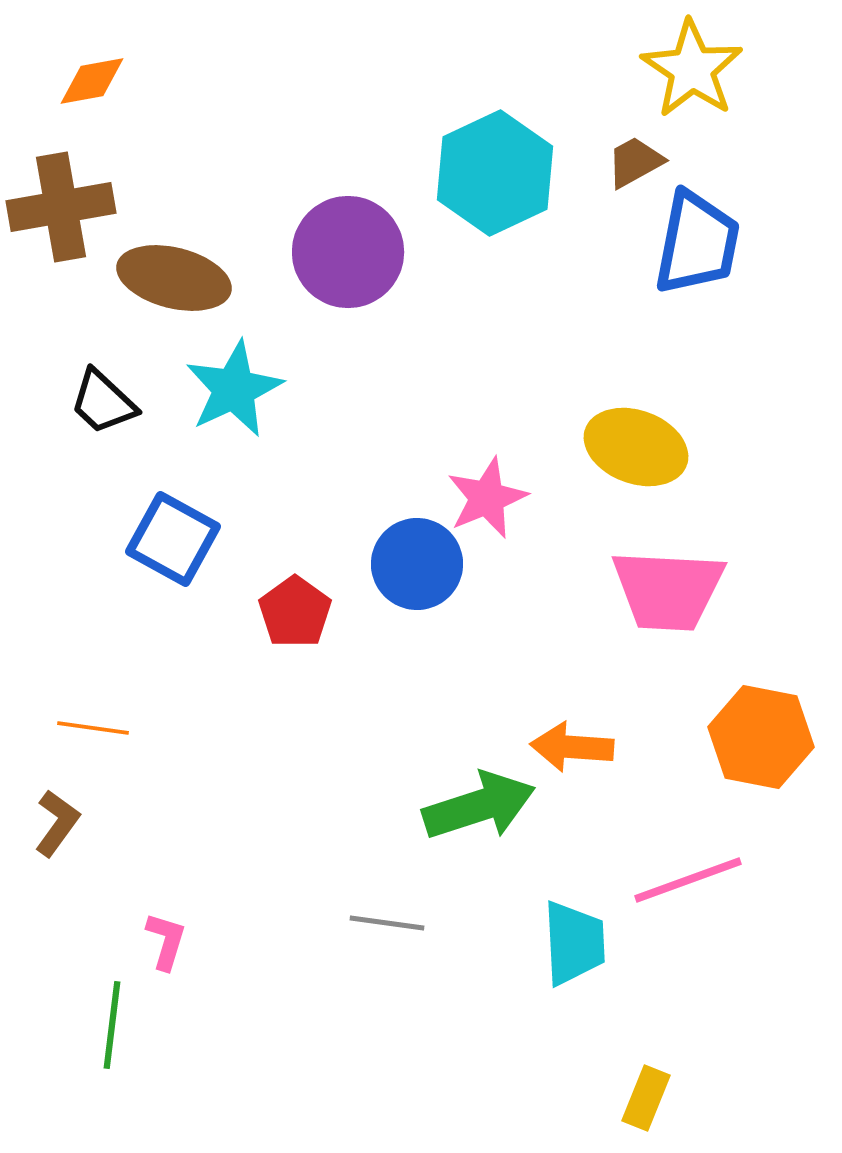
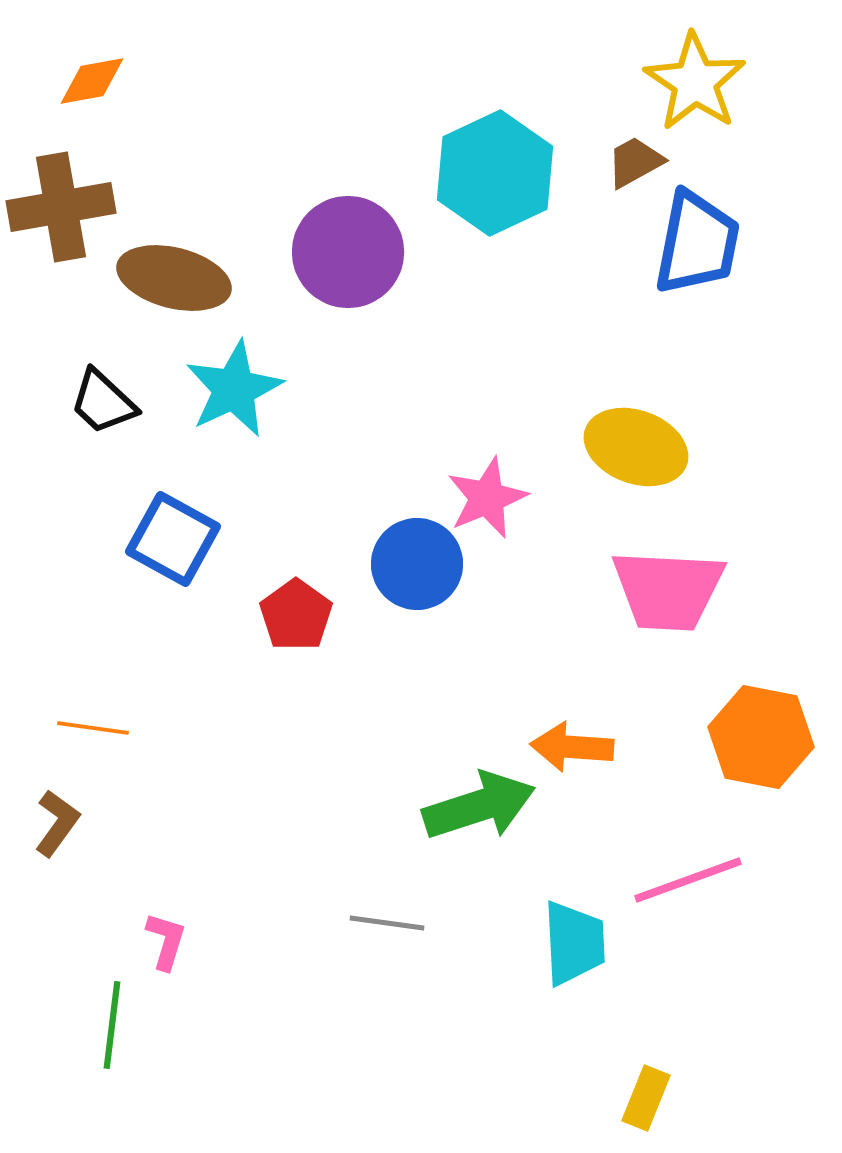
yellow star: moved 3 px right, 13 px down
red pentagon: moved 1 px right, 3 px down
